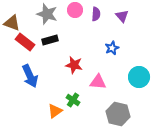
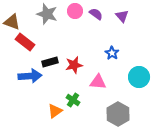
pink circle: moved 1 px down
purple semicircle: rotated 56 degrees counterclockwise
brown triangle: moved 1 px up
black rectangle: moved 22 px down
blue star: moved 5 px down; rotated 16 degrees counterclockwise
red star: rotated 24 degrees counterclockwise
blue arrow: rotated 70 degrees counterclockwise
gray hexagon: rotated 15 degrees clockwise
